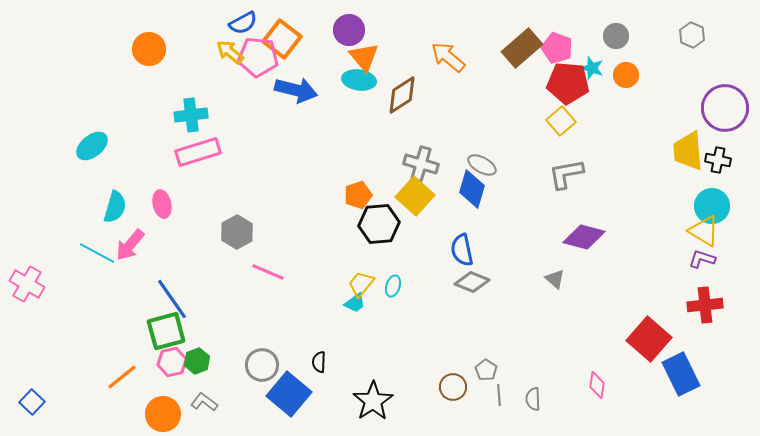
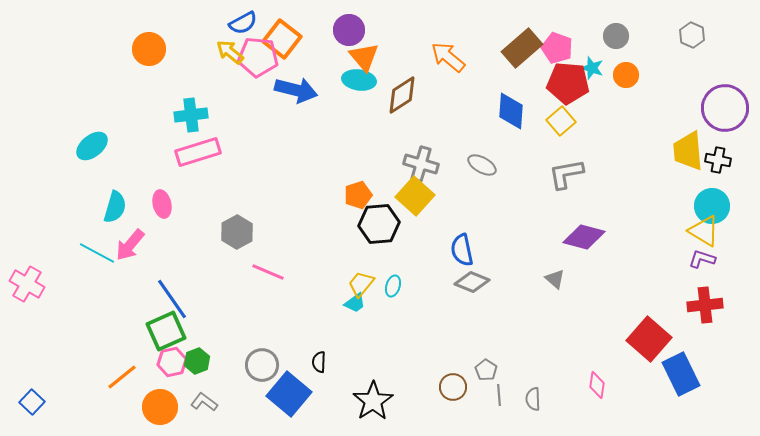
blue diamond at (472, 189): moved 39 px right, 78 px up; rotated 12 degrees counterclockwise
green square at (166, 331): rotated 9 degrees counterclockwise
orange circle at (163, 414): moved 3 px left, 7 px up
